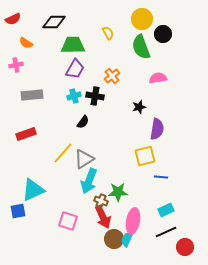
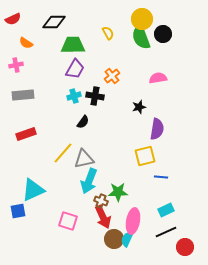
green semicircle: moved 10 px up
gray rectangle: moved 9 px left
gray triangle: rotated 20 degrees clockwise
